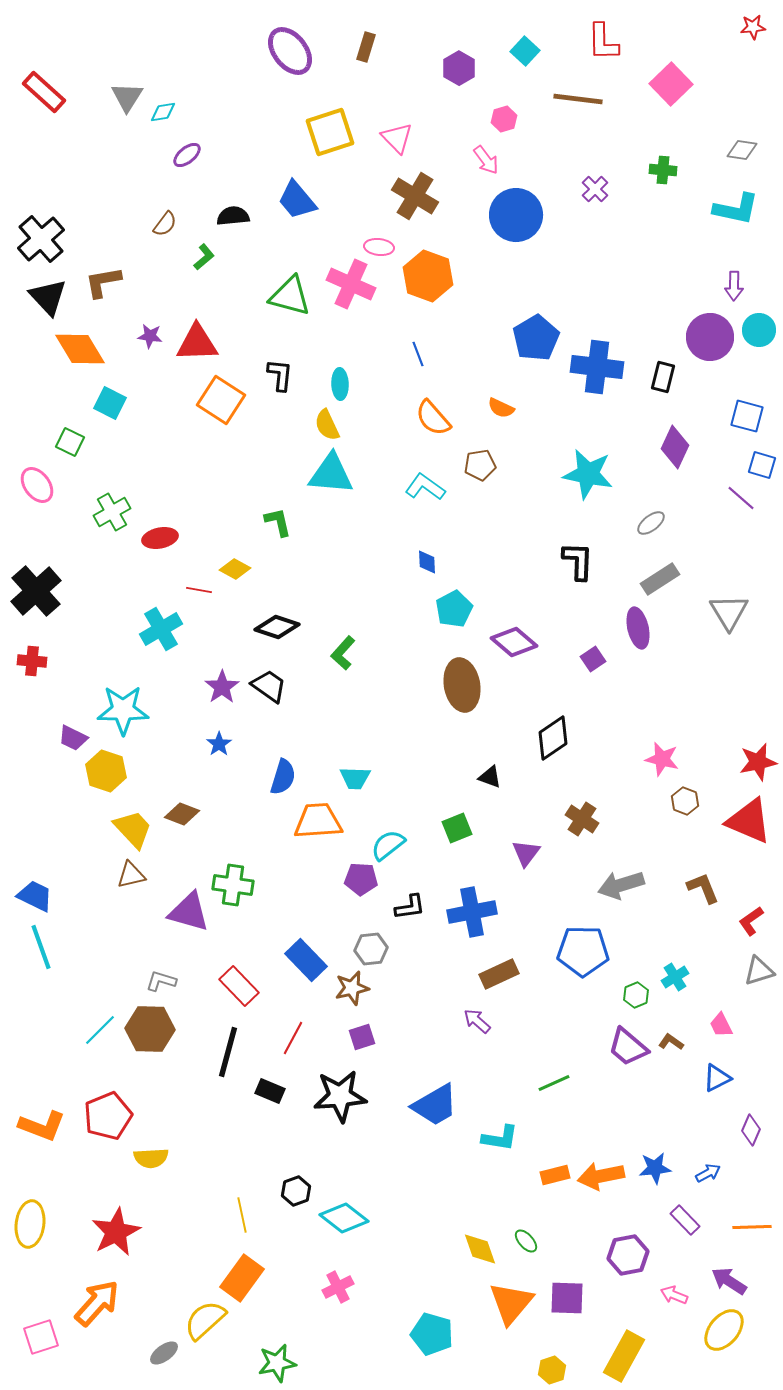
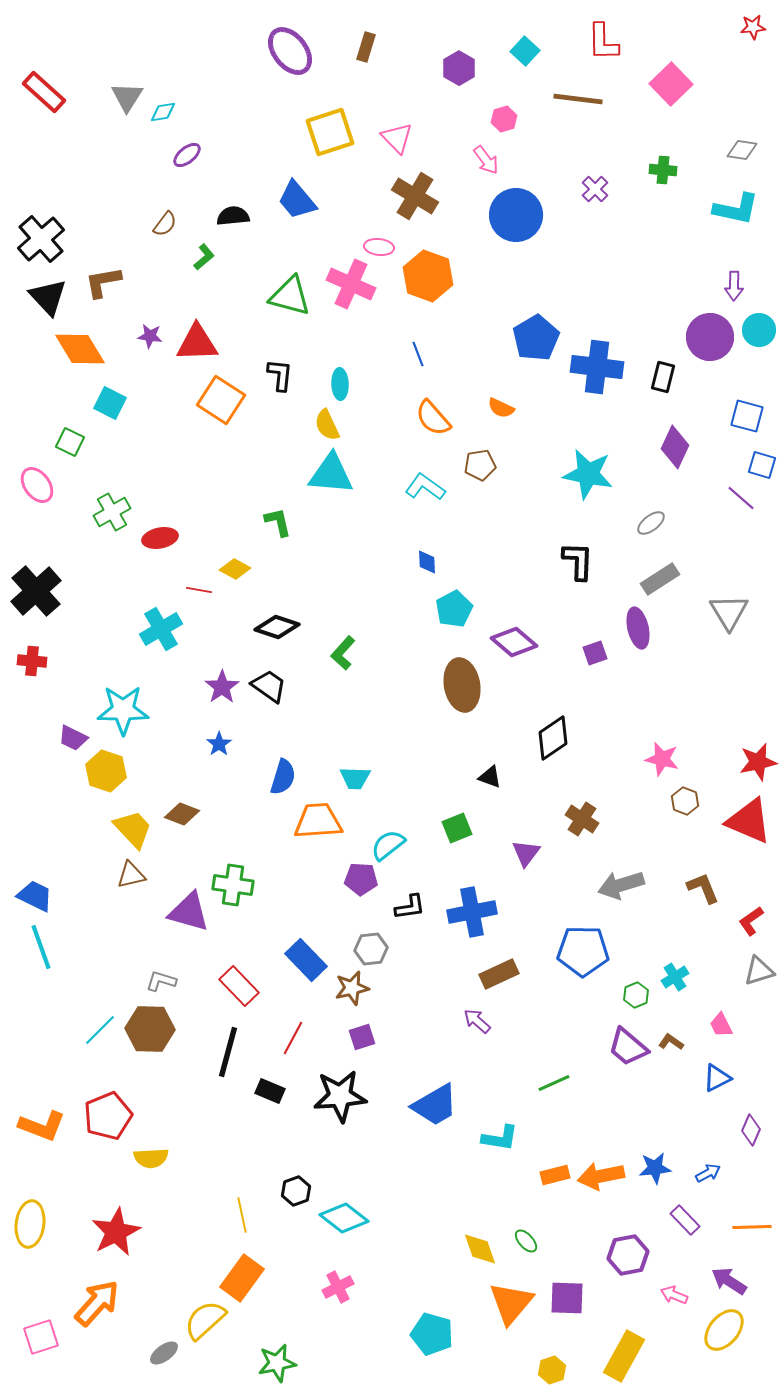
purple square at (593, 659): moved 2 px right, 6 px up; rotated 15 degrees clockwise
